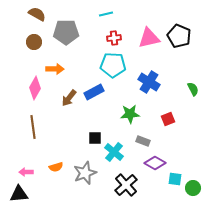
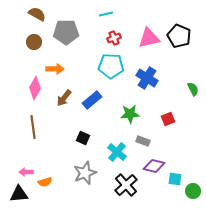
red cross: rotated 16 degrees counterclockwise
cyan pentagon: moved 2 px left, 1 px down
blue cross: moved 2 px left, 4 px up
blue rectangle: moved 2 px left, 8 px down; rotated 12 degrees counterclockwise
brown arrow: moved 5 px left
black square: moved 12 px left; rotated 24 degrees clockwise
cyan cross: moved 3 px right
purple diamond: moved 1 px left, 3 px down; rotated 15 degrees counterclockwise
orange semicircle: moved 11 px left, 15 px down
green circle: moved 3 px down
